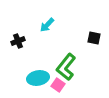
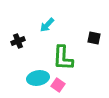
green L-shape: moved 3 px left, 9 px up; rotated 36 degrees counterclockwise
